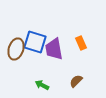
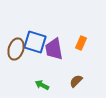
orange rectangle: rotated 48 degrees clockwise
